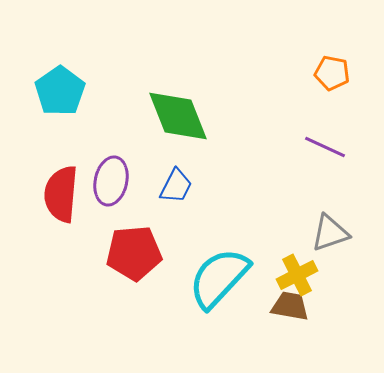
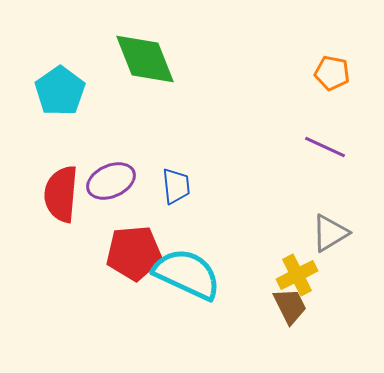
green diamond: moved 33 px left, 57 px up
purple ellipse: rotated 54 degrees clockwise
blue trapezoid: rotated 33 degrees counterclockwise
gray triangle: rotated 12 degrees counterclockwise
cyan semicircle: moved 32 px left, 4 px up; rotated 72 degrees clockwise
brown trapezoid: rotated 54 degrees clockwise
